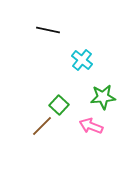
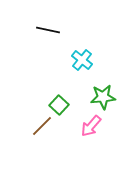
pink arrow: rotated 70 degrees counterclockwise
